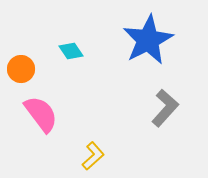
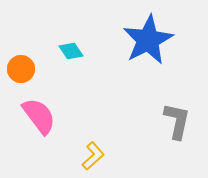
gray L-shape: moved 12 px right, 13 px down; rotated 30 degrees counterclockwise
pink semicircle: moved 2 px left, 2 px down
